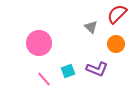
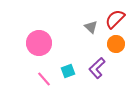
red semicircle: moved 2 px left, 5 px down
purple L-shape: moved 1 px up; rotated 115 degrees clockwise
